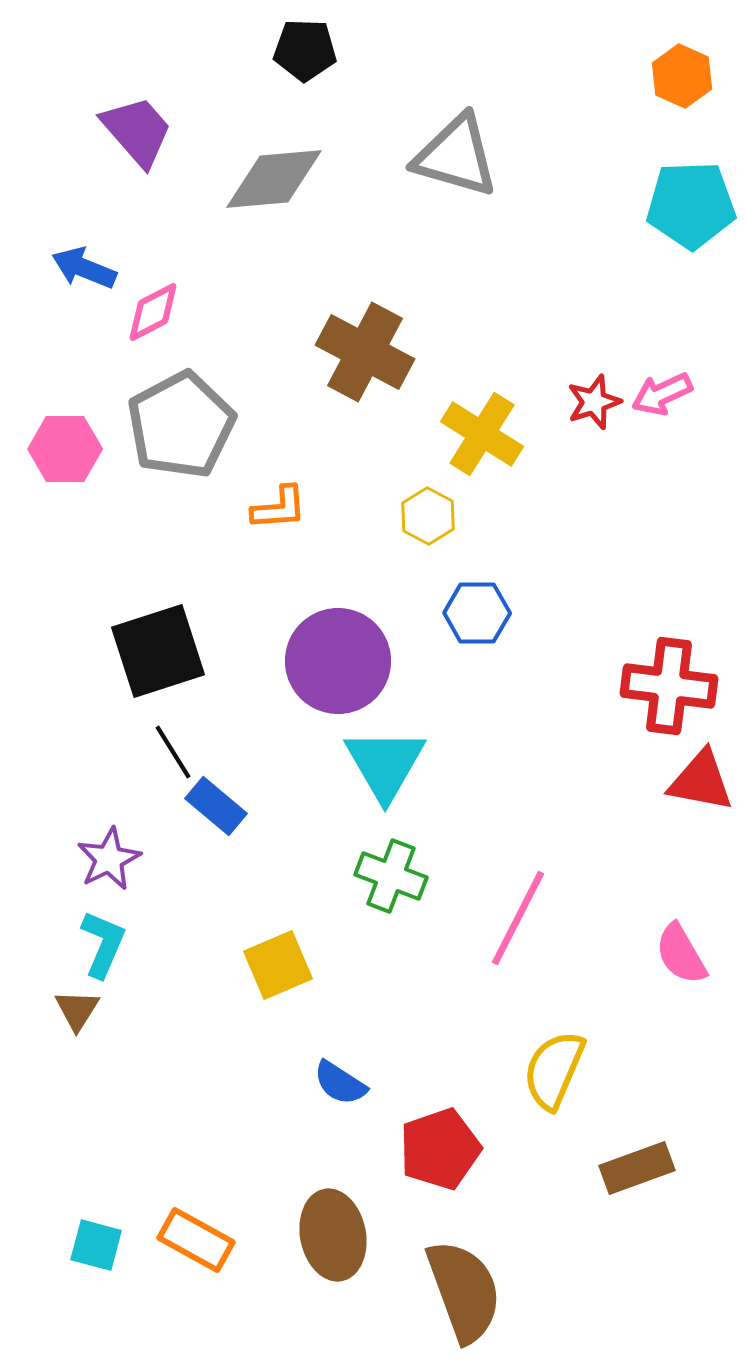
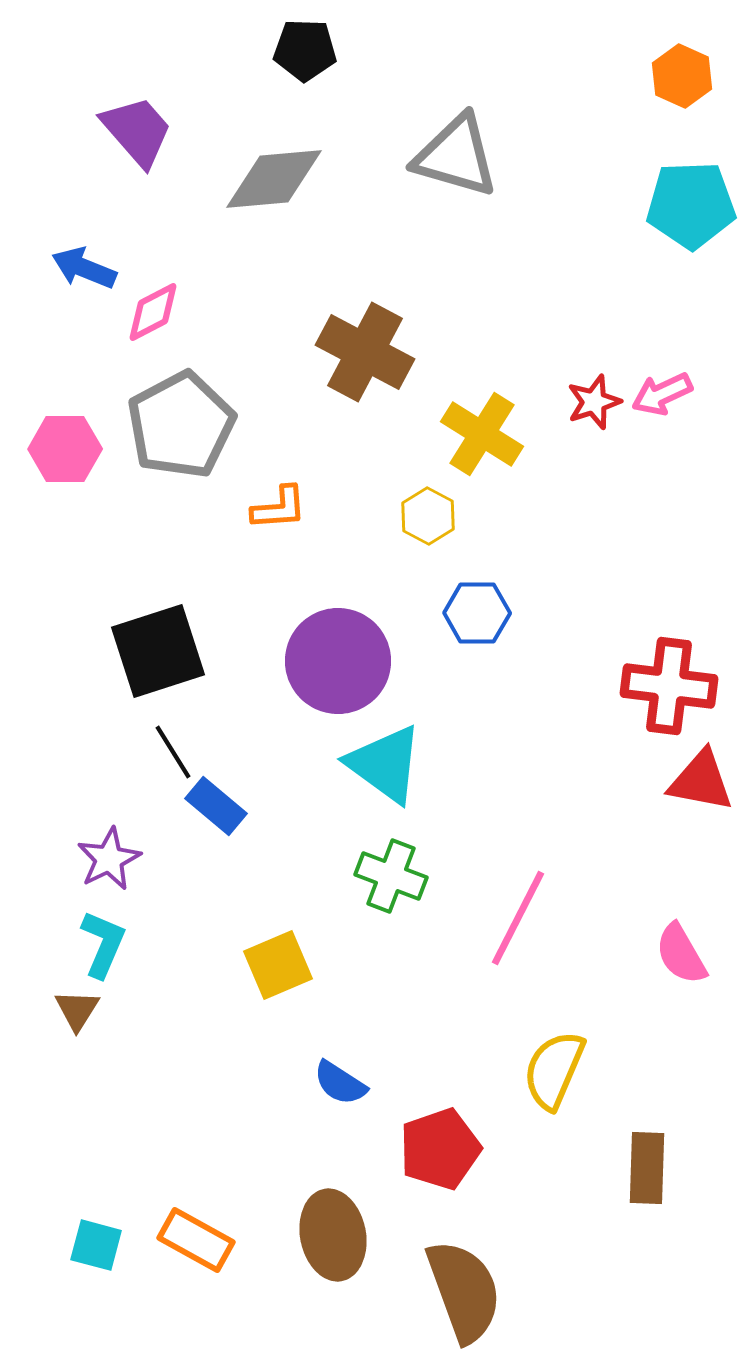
cyan triangle: rotated 24 degrees counterclockwise
brown rectangle: moved 10 px right; rotated 68 degrees counterclockwise
